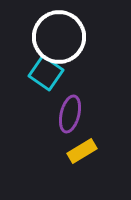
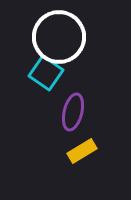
purple ellipse: moved 3 px right, 2 px up
